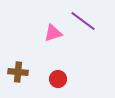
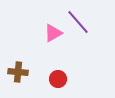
purple line: moved 5 px left, 1 px down; rotated 12 degrees clockwise
pink triangle: rotated 12 degrees counterclockwise
